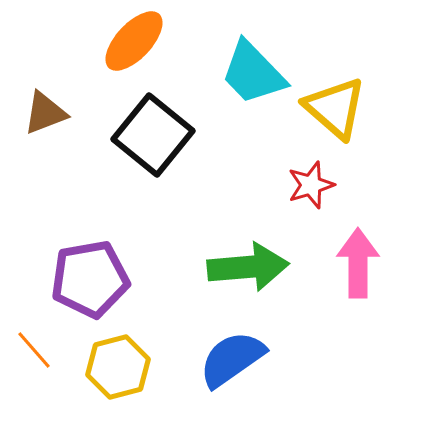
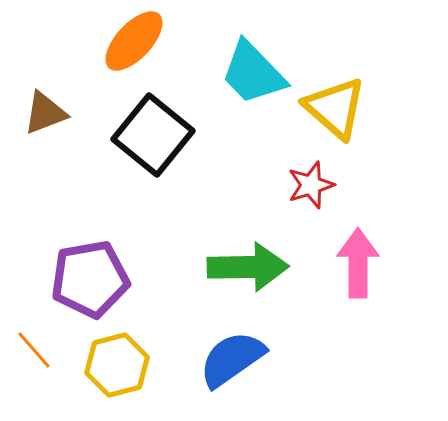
green arrow: rotated 4 degrees clockwise
yellow hexagon: moved 1 px left, 2 px up
